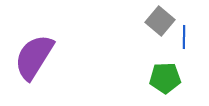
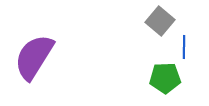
blue line: moved 10 px down
